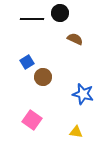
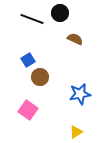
black line: rotated 20 degrees clockwise
blue square: moved 1 px right, 2 px up
brown circle: moved 3 px left
blue star: moved 3 px left; rotated 25 degrees counterclockwise
pink square: moved 4 px left, 10 px up
yellow triangle: rotated 40 degrees counterclockwise
